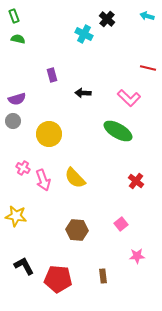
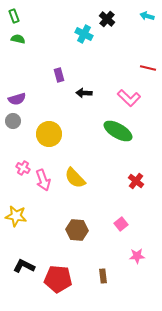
purple rectangle: moved 7 px right
black arrow: moved 1 px right
black L-shape: rotated 35 degrees counterclockwise
